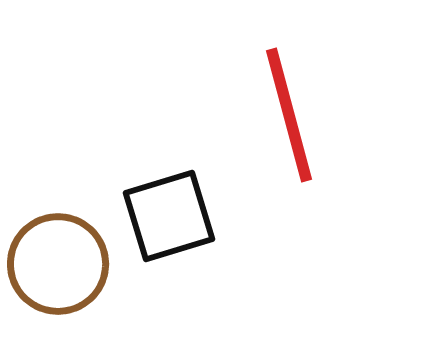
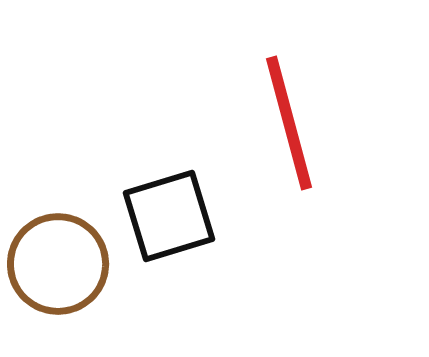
red line: moved 8 px down
